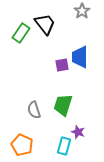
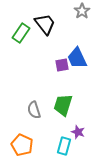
blue trapezoid: moved 3 px left, 1 px down; rotated 25 degrees counterclockwise
